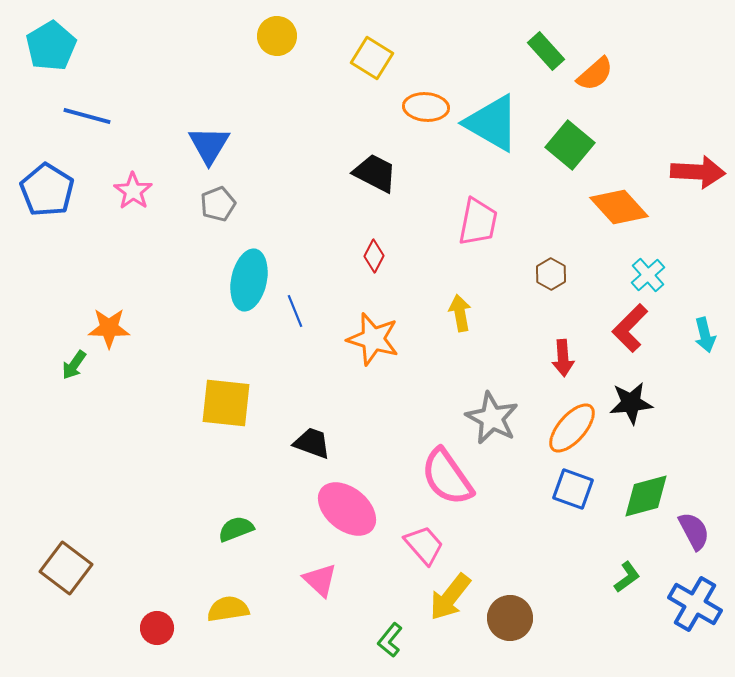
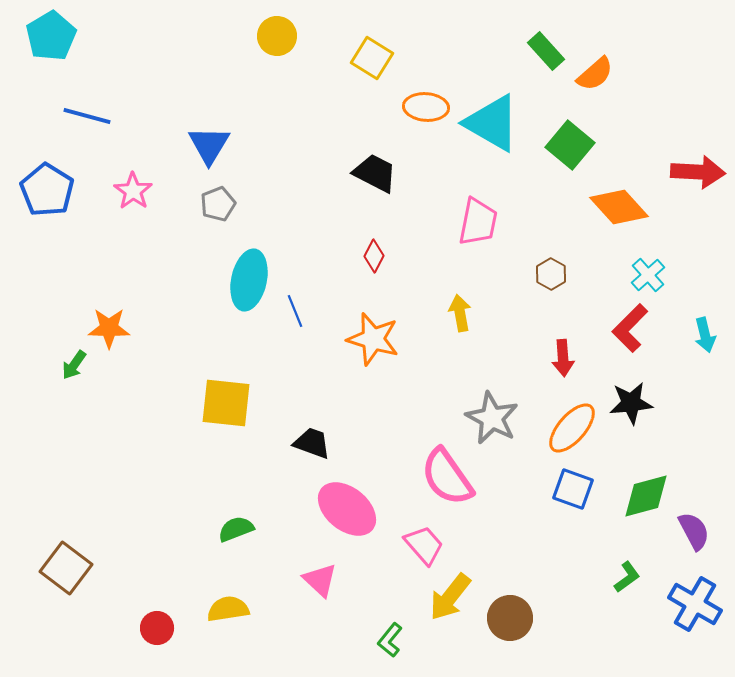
cyan pentagon at (51, 46): moved 10 px up
